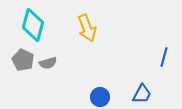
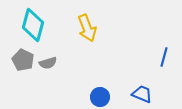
blue trapezoid: rotated 95 degrees counterclockwise
